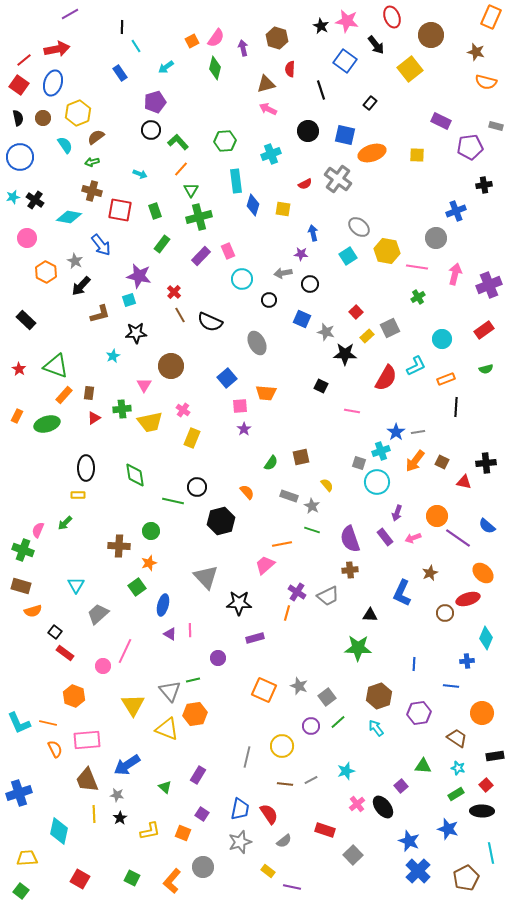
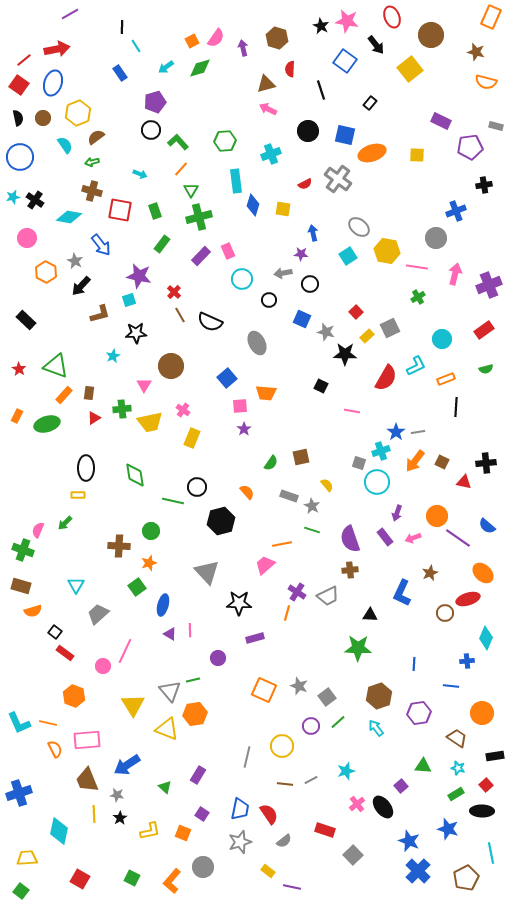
green diamond at (215, 68): moved 15 px left; rotated 60 degrees clockwise
gray triangle at (206, 577): moved 1 px right, 5 px up
